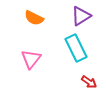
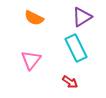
purple triangle: moved 1 px right, 1 px down
pink triangle: moved 1 px down
red arrow: moved 19 px left
